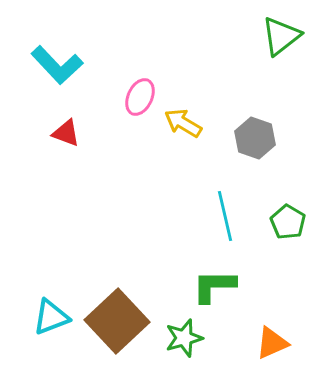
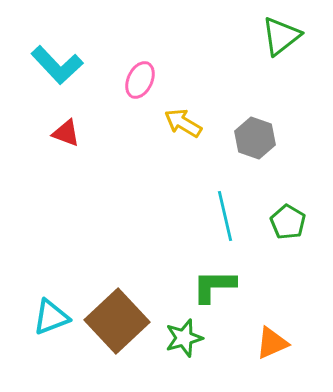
pink ellipse: moved 17 px up
